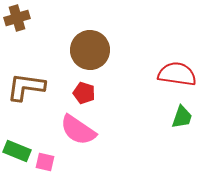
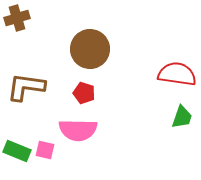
brown circle: moved 1 px up
pink semicircle: rotated 33 degrees counterclockwise
pink square: moved 12 px up
